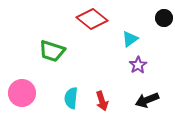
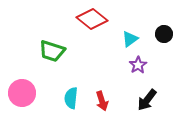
black circle: moved 16 px down
black arrow: rotated 30 degrees counterclockwise
